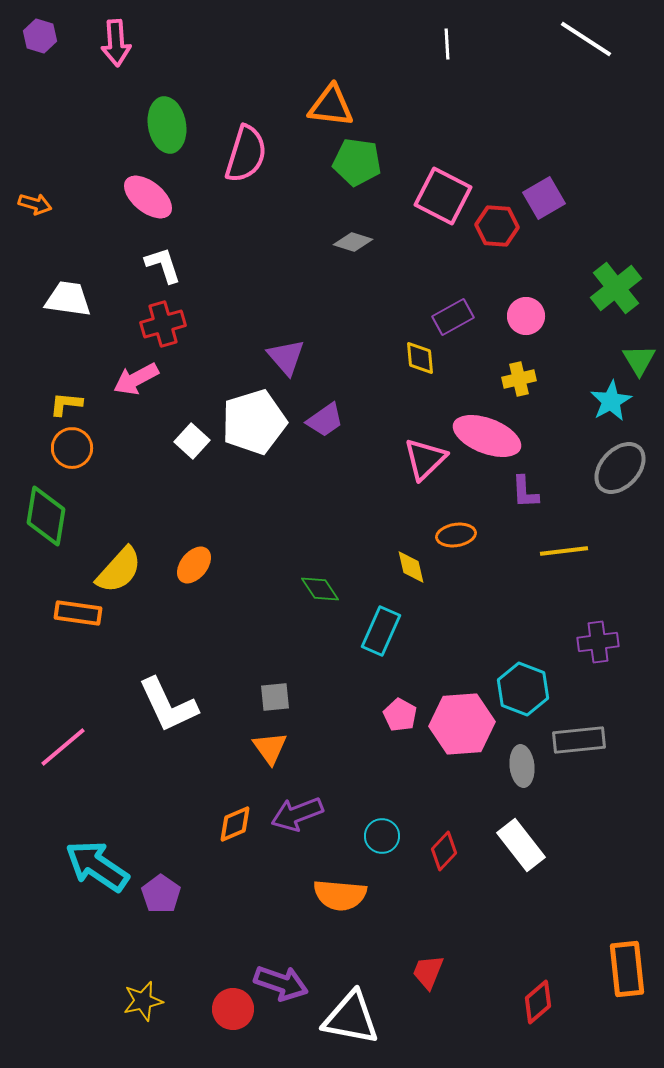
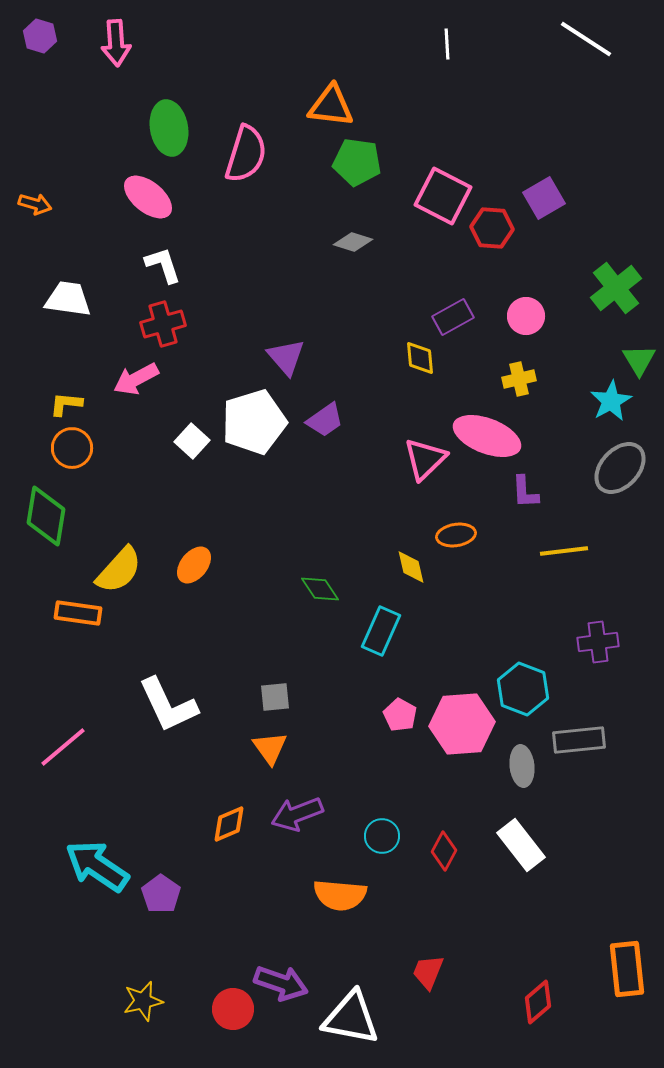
green ellipse at (167, 125): moved 2 px right, 3 px down
red hexagon at (497, 226): moved 5 px left, 2 px down
orange diamond at (235, 824): moved 6 px left
red diamond at (444, 851): rotated 15 degrees counterclockwise
